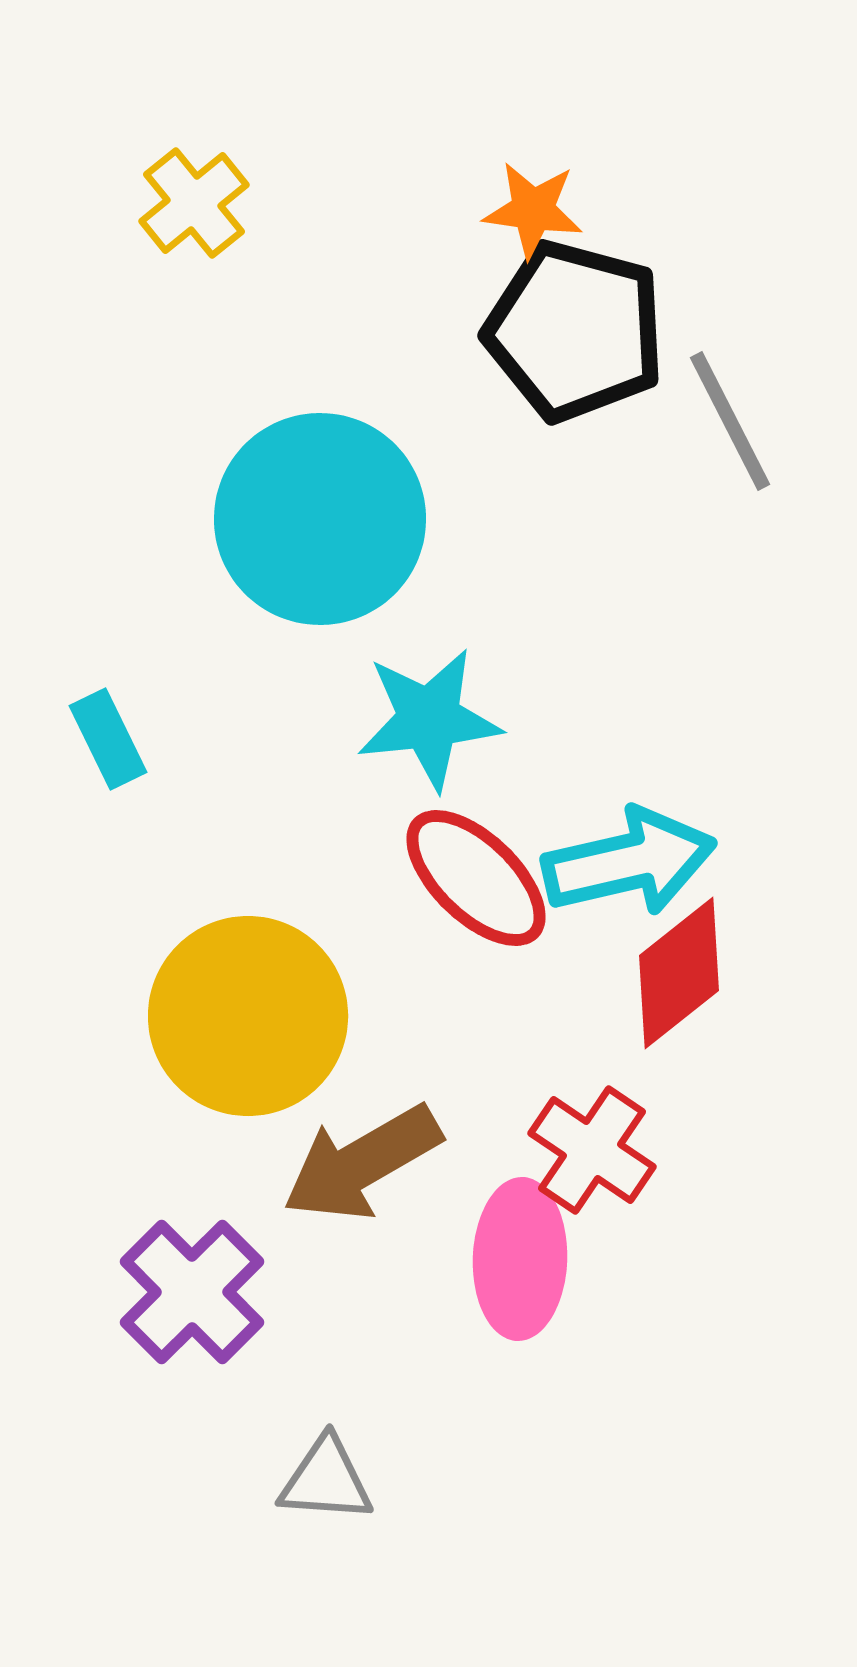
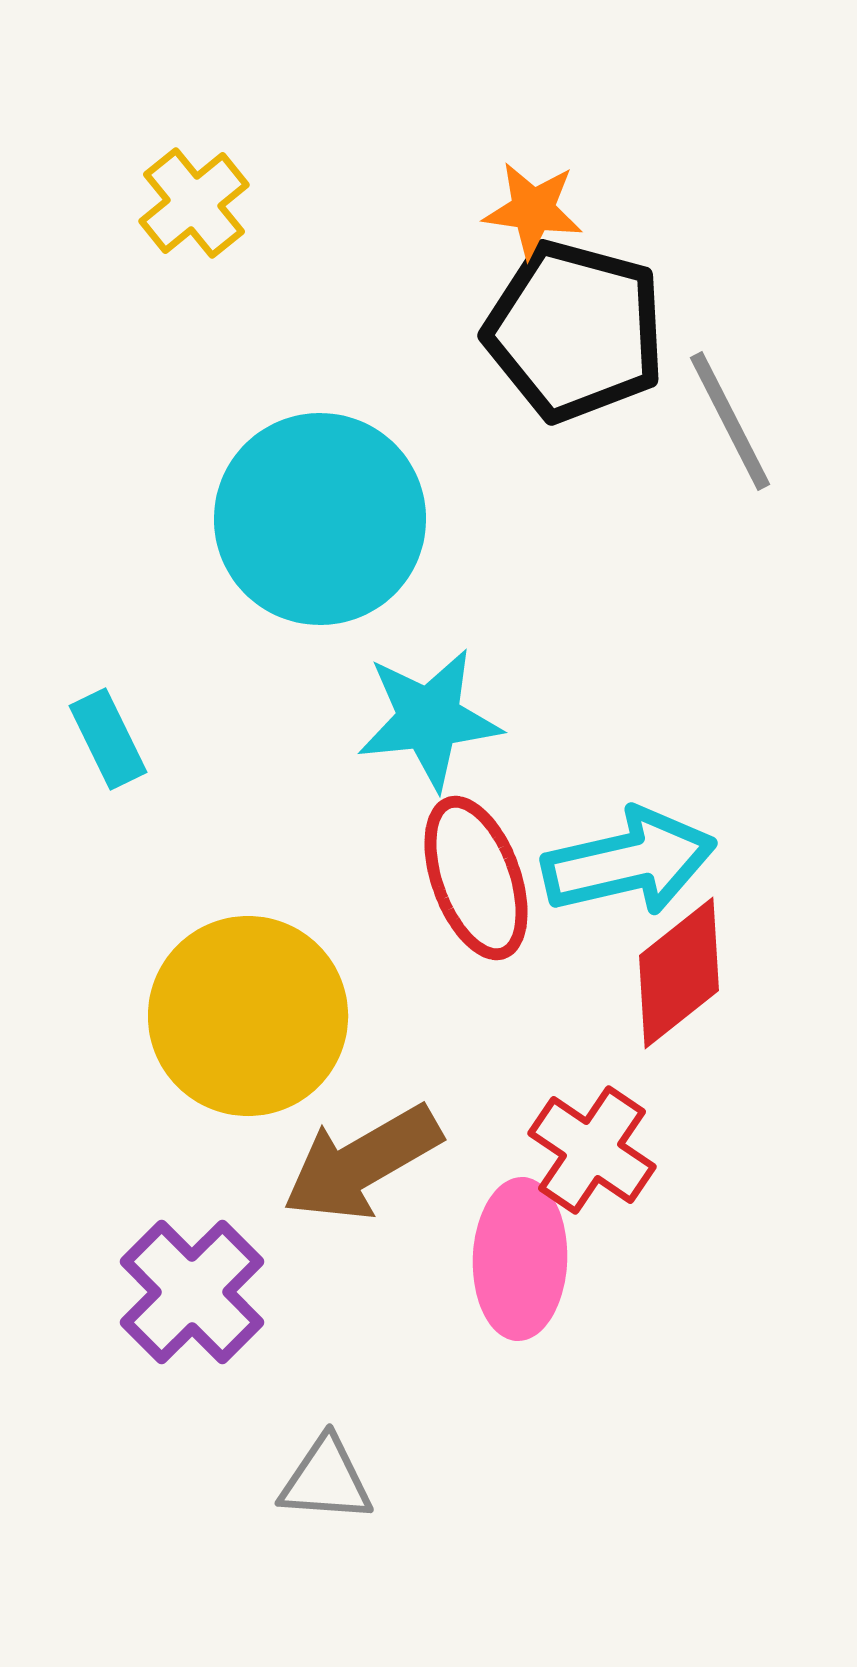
red ellipse: rotated 26 degrees clockwise
